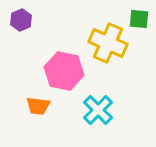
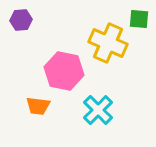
purple hexagon: rotated 20 degrees clockwise
